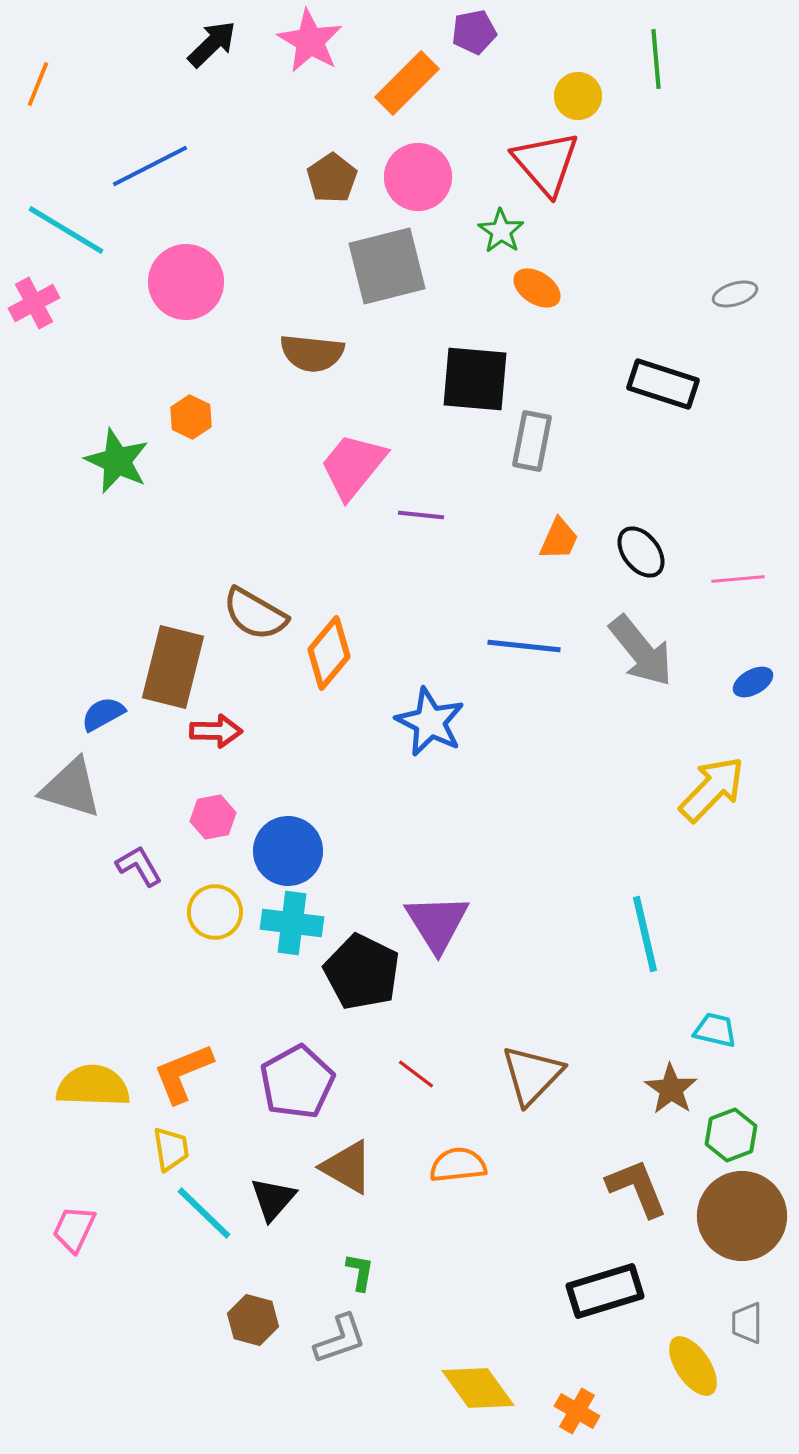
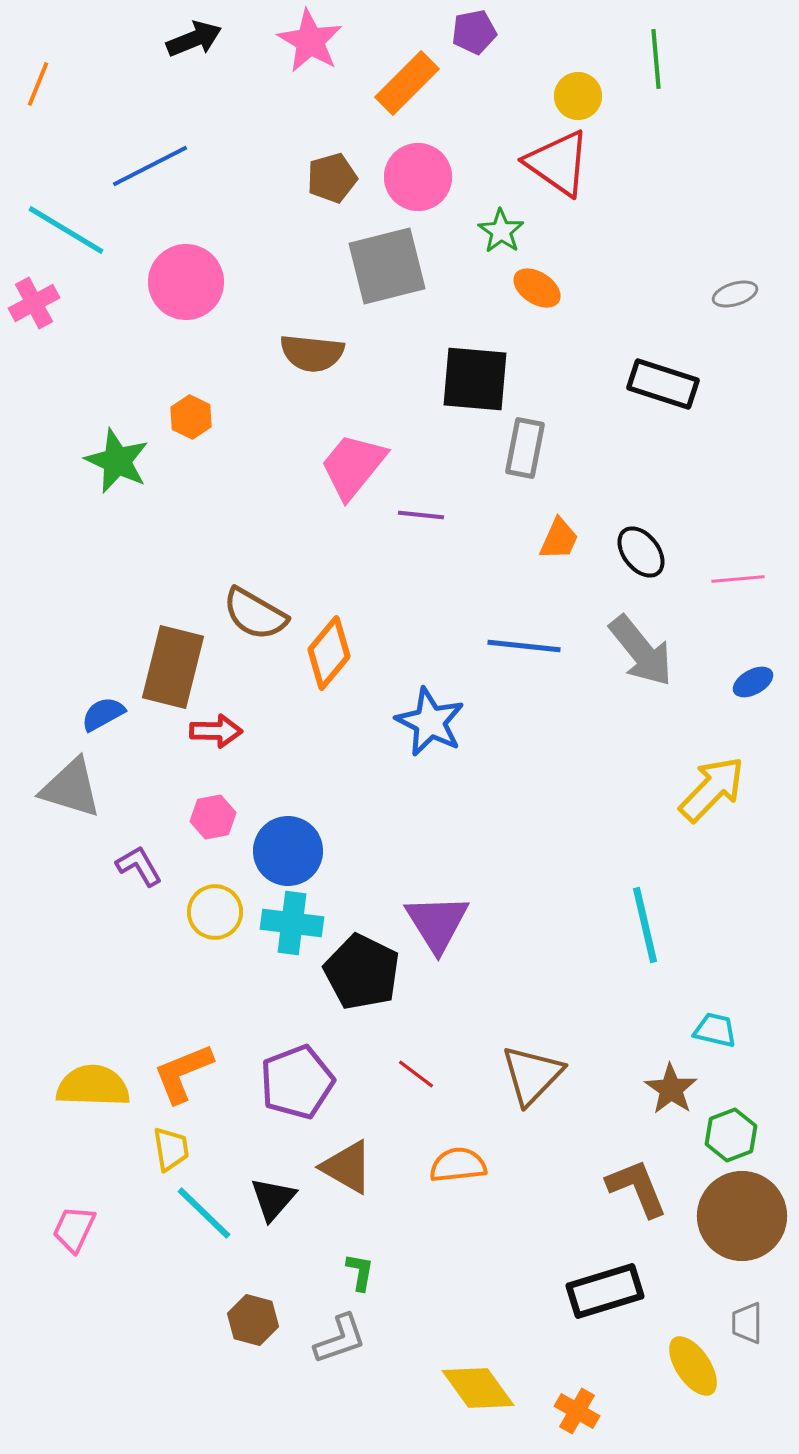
black arrow at (212, 44): moved 18 px left, 5 px up; rotated 22 degrees clockwise
red triangle at (546, 163): moved 12 px right; rotated 14 degrees counterclockwise
brown pentagon at (332, 178): rotated 18 degrees clockwise
gray rectangle at (532, 441): moved 7 px left, 7 px down
cyan line at (645, 934): moved 9 px up
purple pentagon at (297, 1082): rotated 8 degrees clockwise
